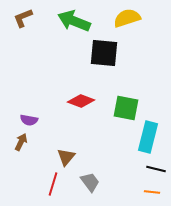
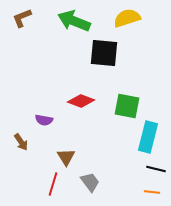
brown L-shape: moved 1 px left
green square: moved 1 px right, 2 px up
purple semicircle: moved 15 px right
brown arrow: rotated 120 degrees clockwise
brown triangle: rotated 12 degrees counterclockwise
